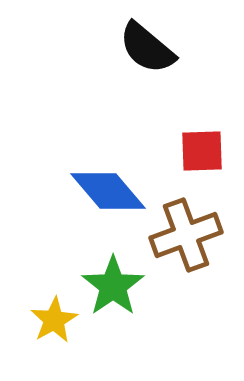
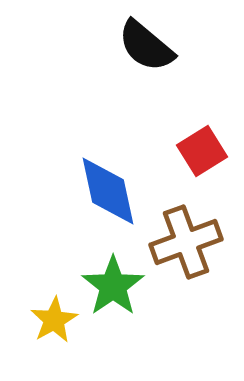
black semicircle: moved 1 px left, 2 px up
red square: rotated 30 degrees counterclockwise
blue diamond: rotated 28 degrees clockwise
brown cross: moved 7 px down
